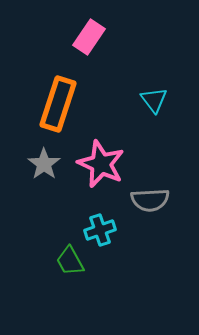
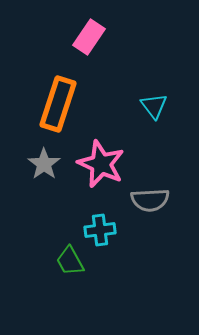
cyan triangle: moved 6 px down
cyan cross: rotated 12 degrees clockwise
